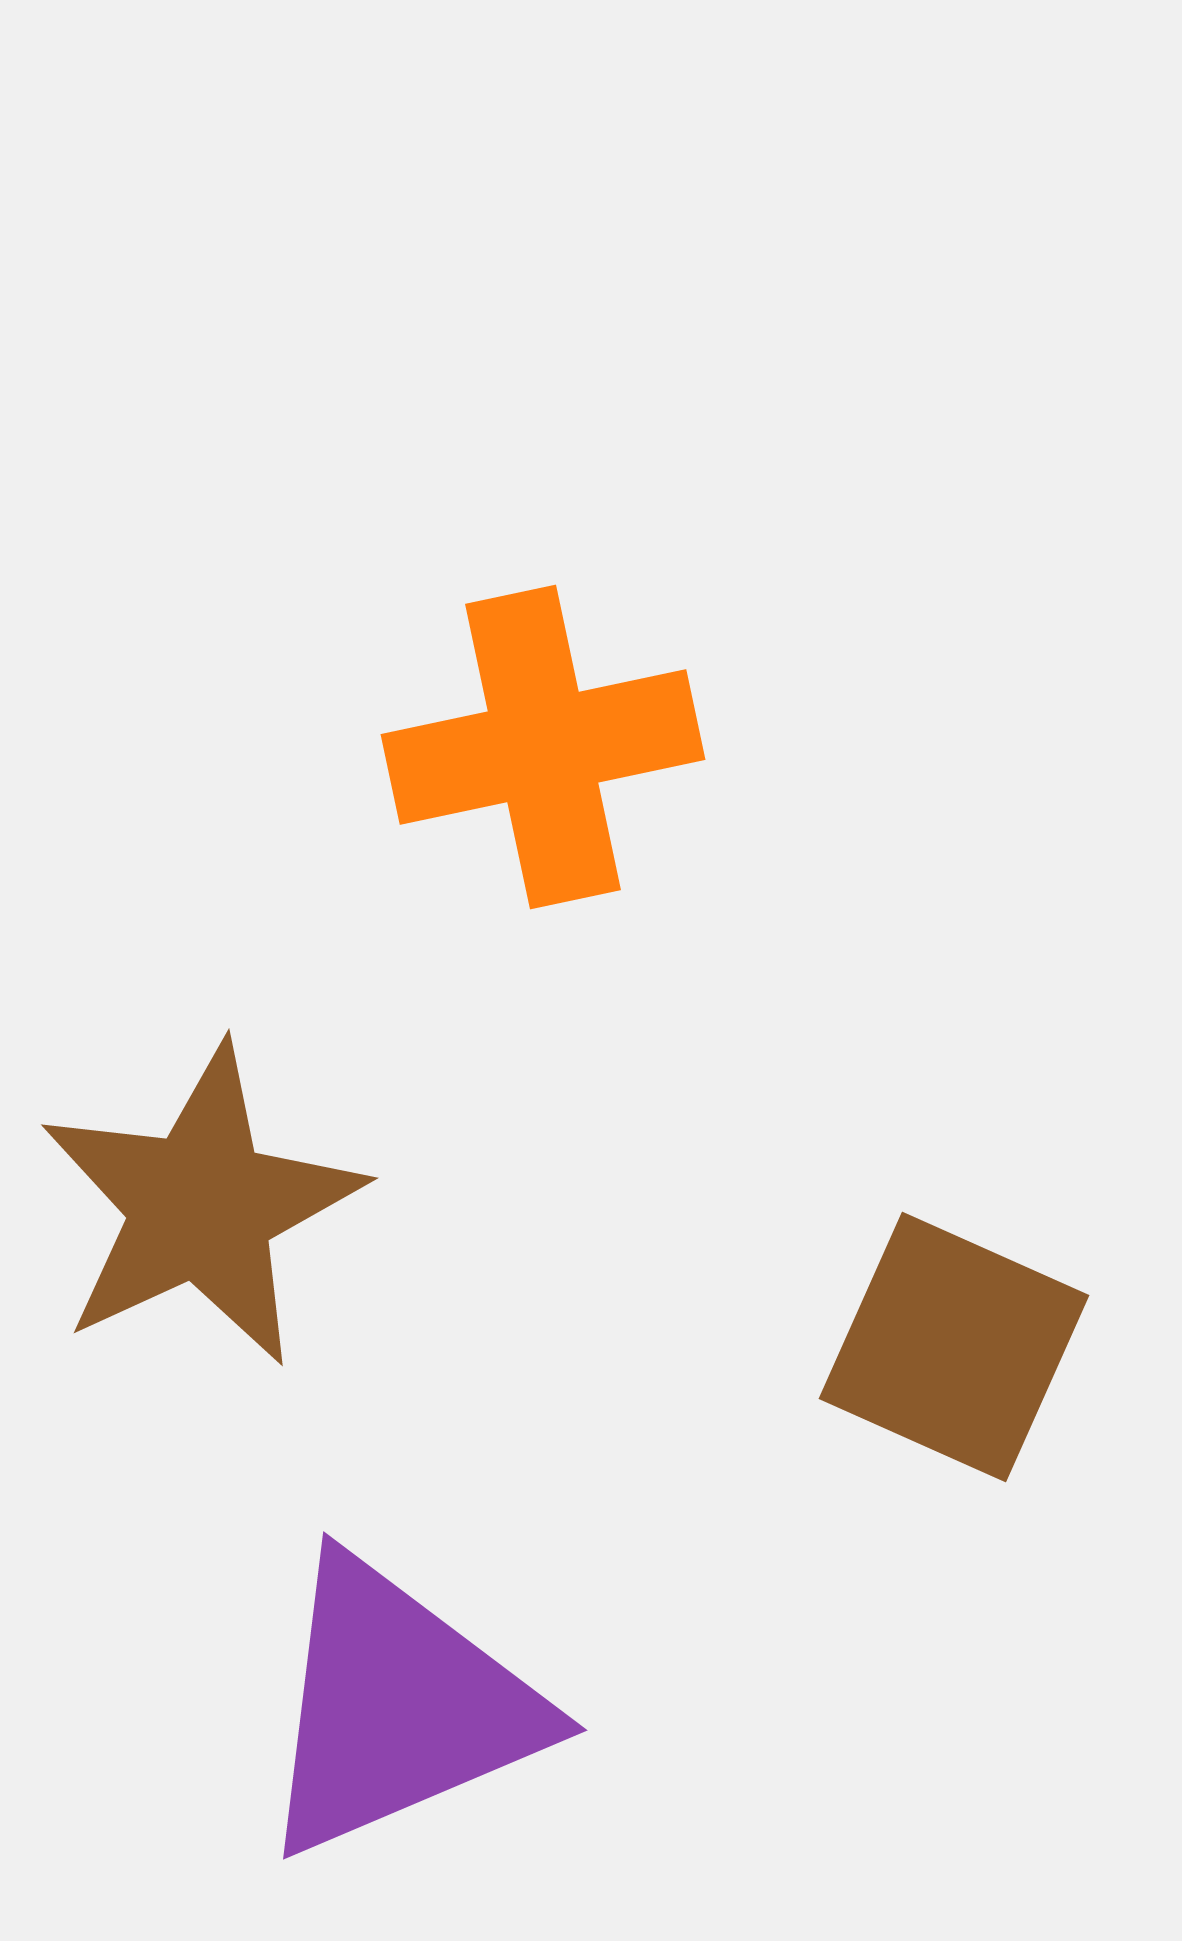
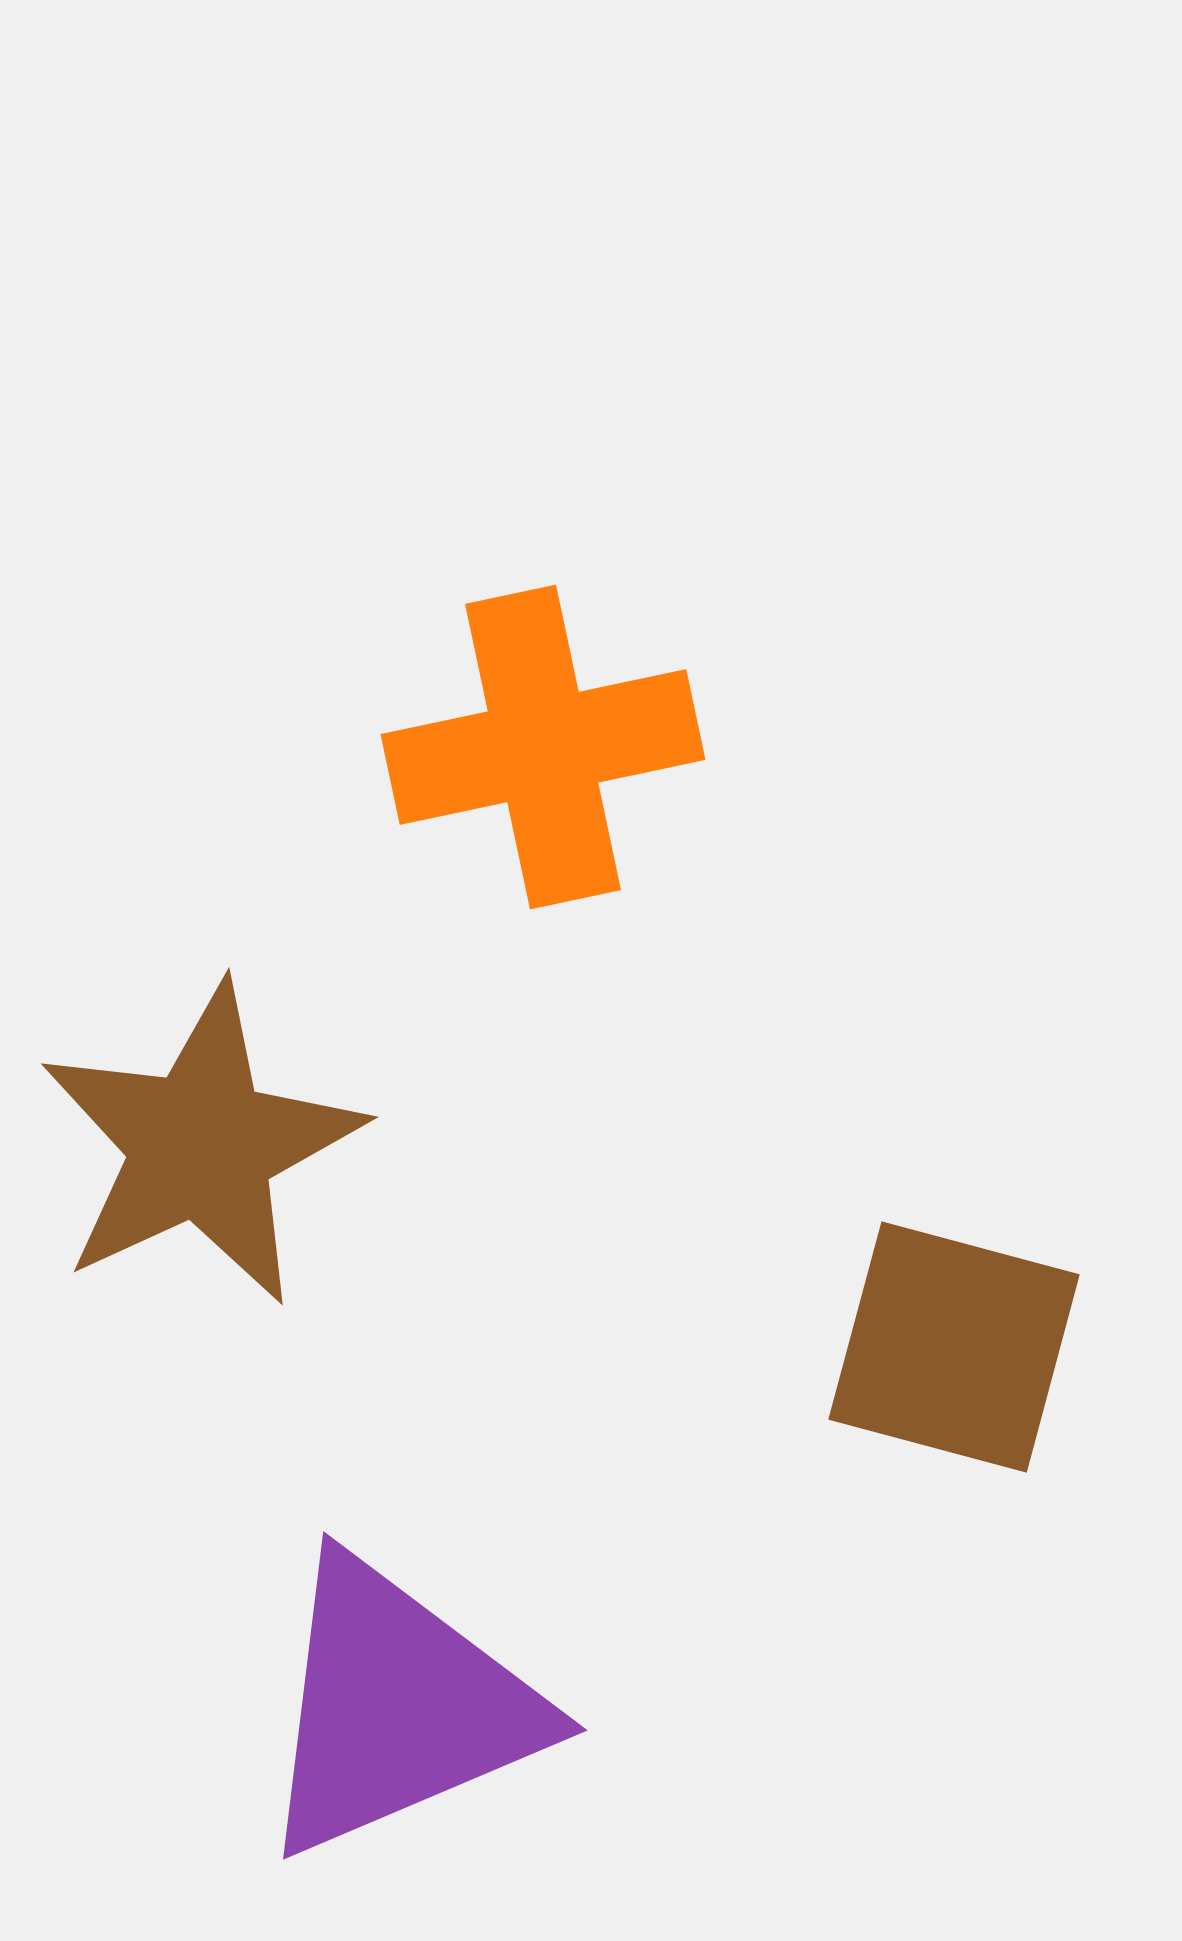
brown star: moved 61 px up
brown square: rotated 9 degrees counterclockwise
